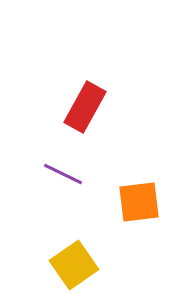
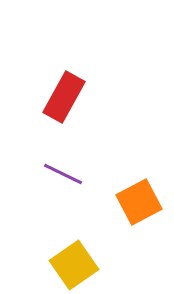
red rectangle: moved 21 px left, 10 px up
orange square: rotated 21 degrees counterclockwise
